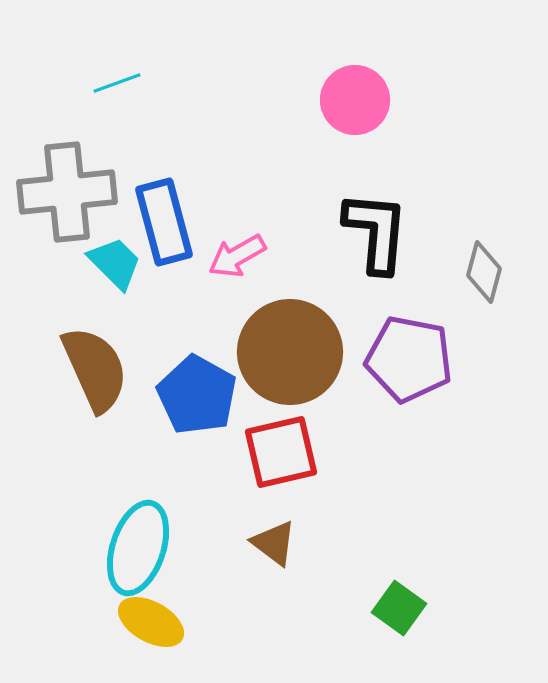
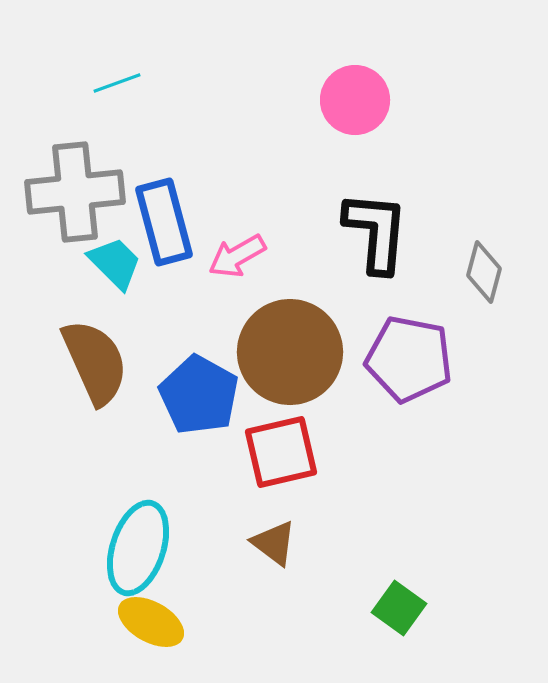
gray cross: moved 8 px right
brown semicircle: moved 7 px up
blue pentagon: moved 2 px right
